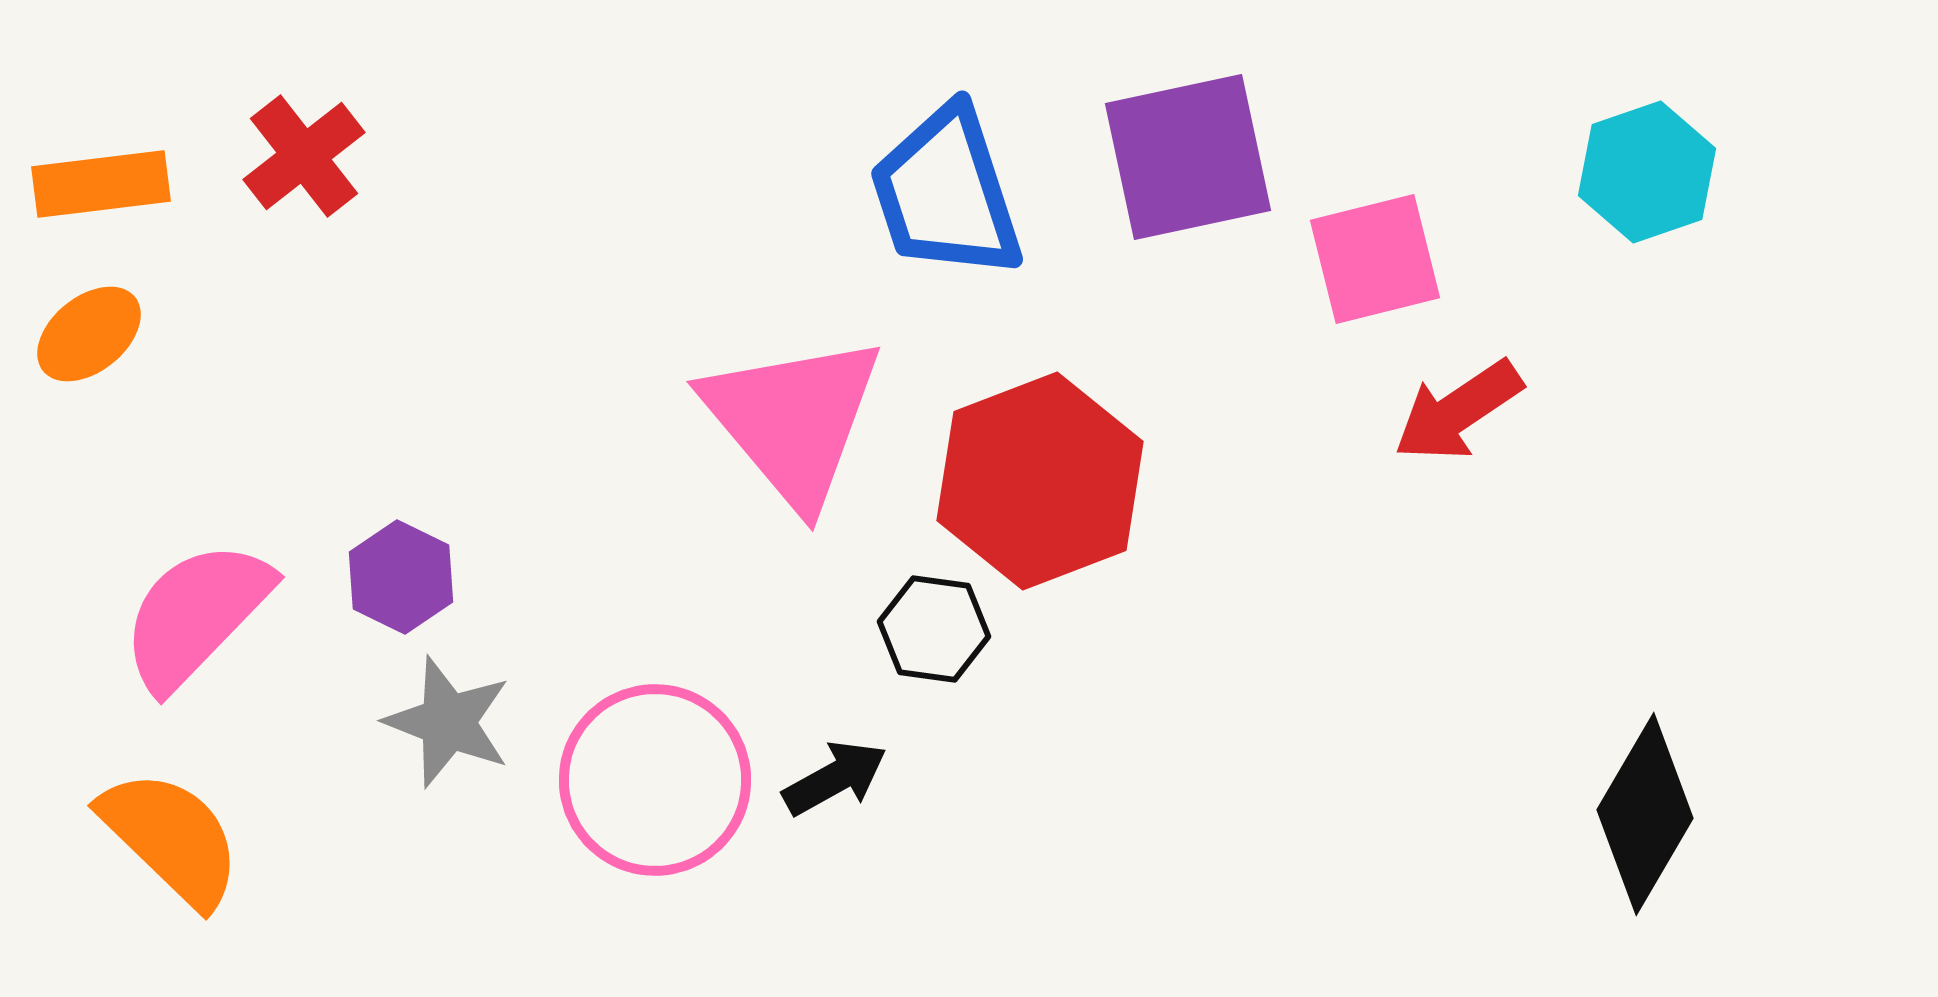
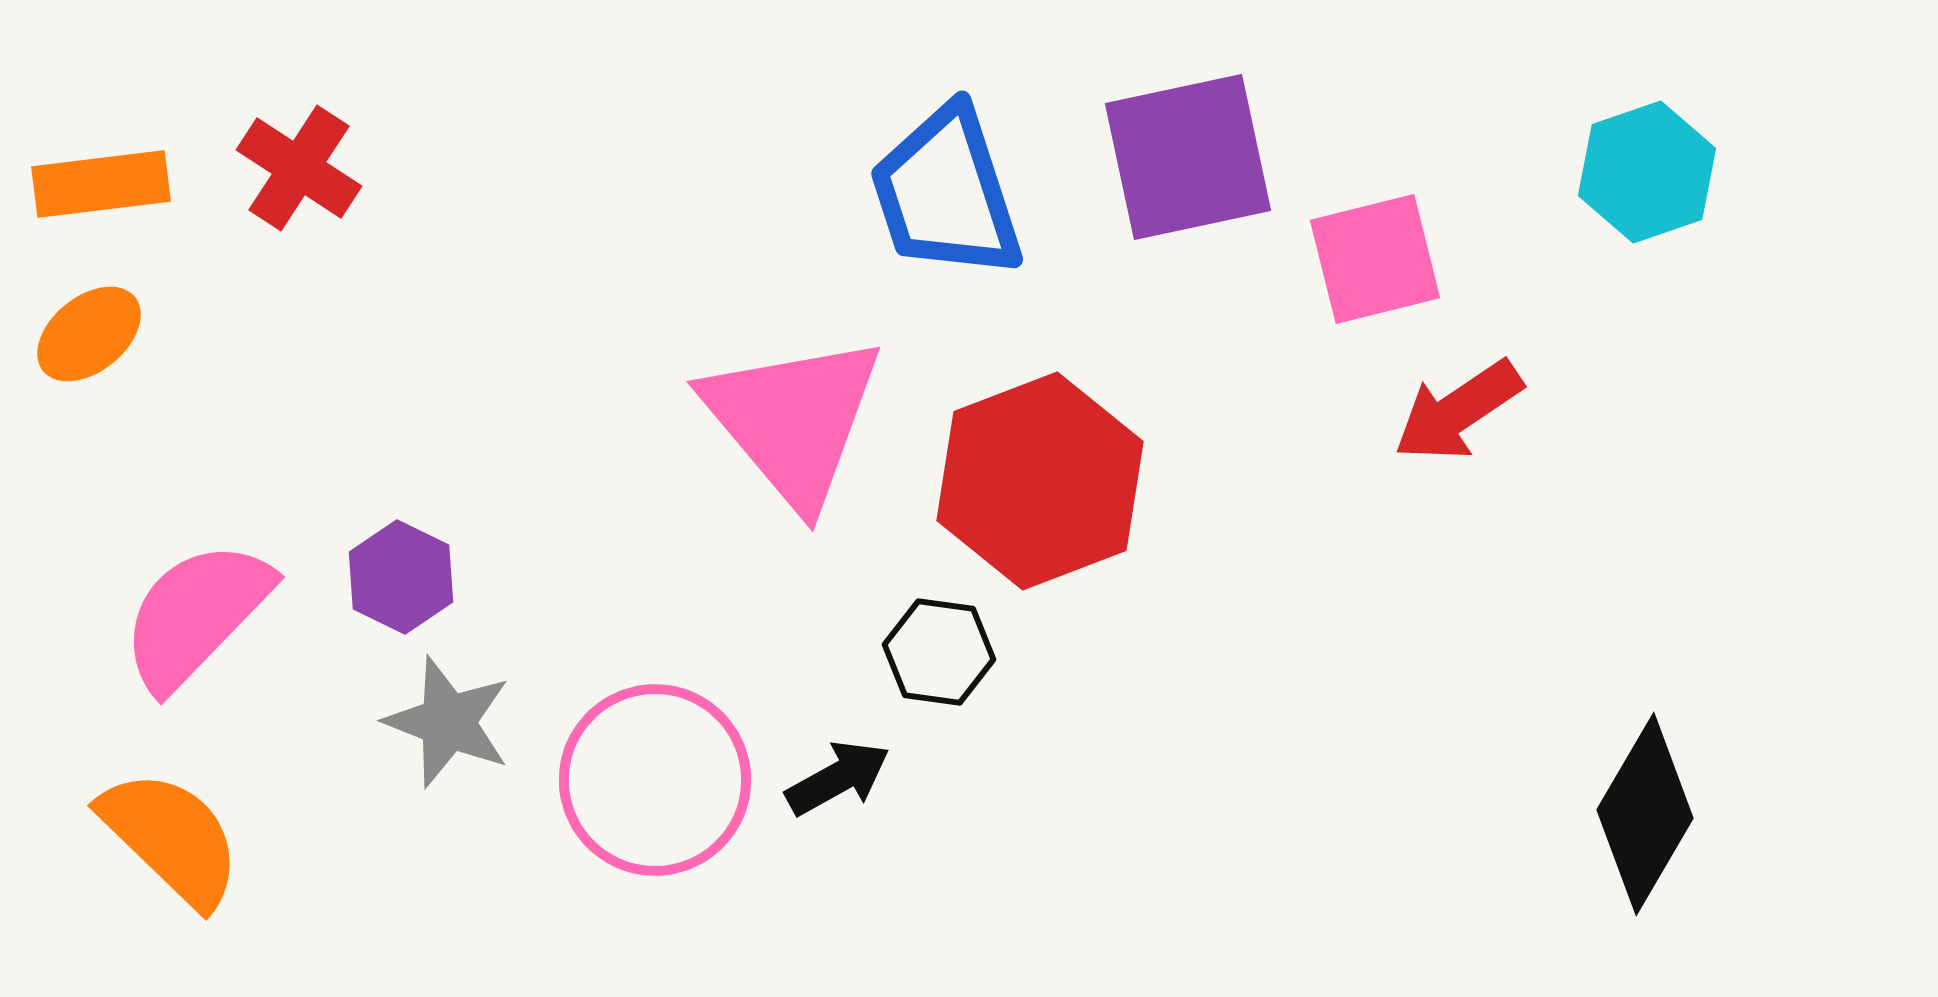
red cross: moved 5 px left, 12 px down; rotated 19 degrees counterclockwise
black hexagon: moved 5 px right, 23 px down
black arrow: moved 3 px right
